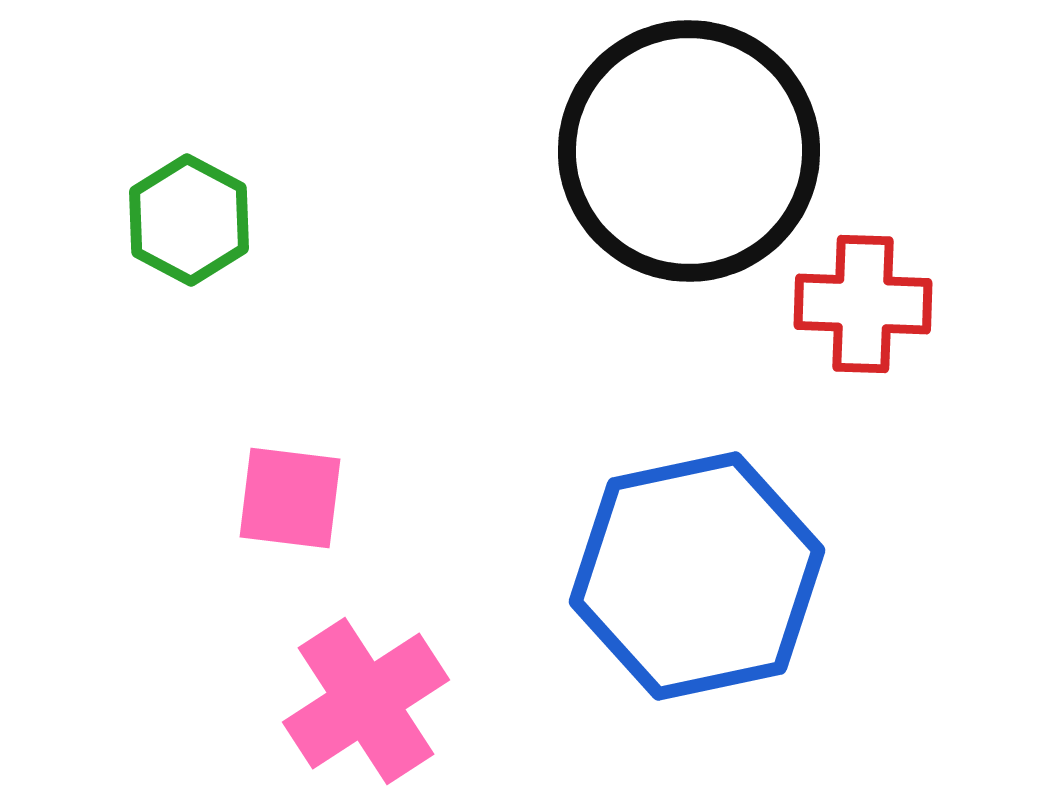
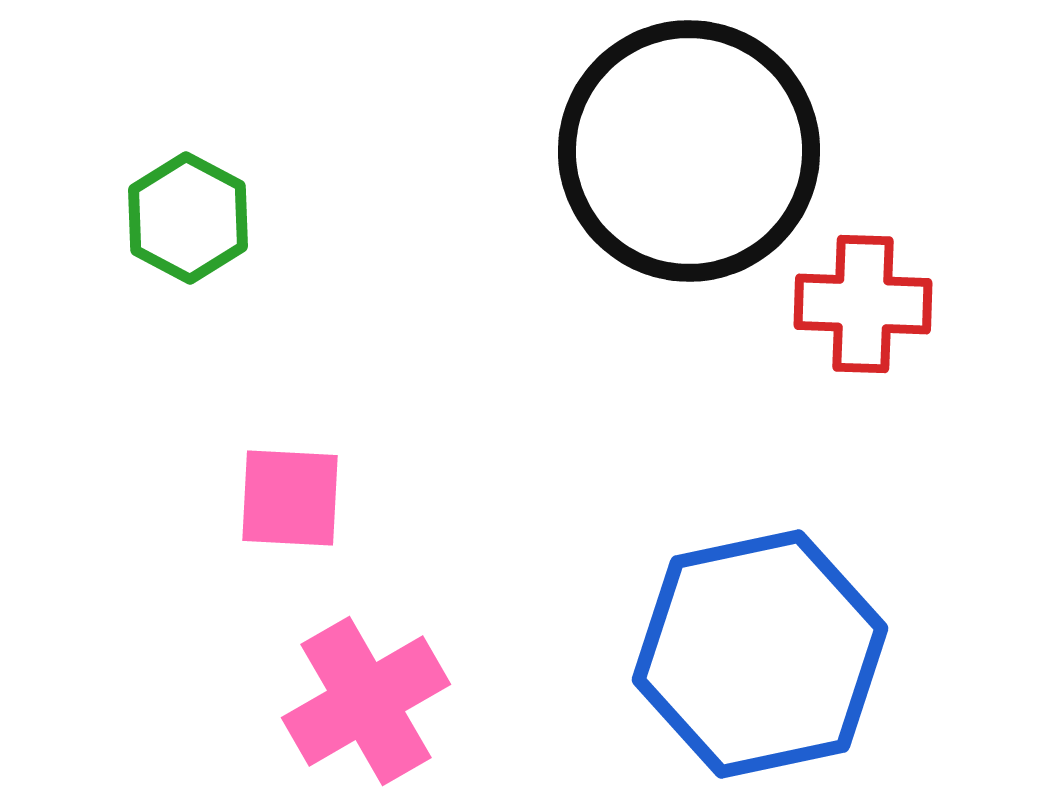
green hexagon: moved 1 px left, 2 px up
pink square: rotated 4 degrees counterclockwise
blue hexagon: moved 63 px right, 78 px down
pink cross: rotated 3 degrees clockwise
